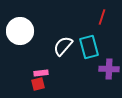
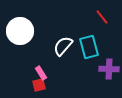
red line: rotated 56 degrees counterclockwise
pink rectangle: rotated 64 degrees clockwise
red square: moved 1 px right, 1 px down
